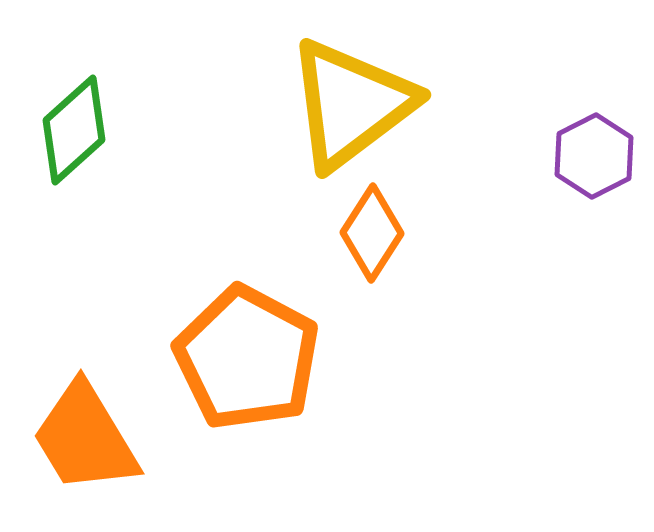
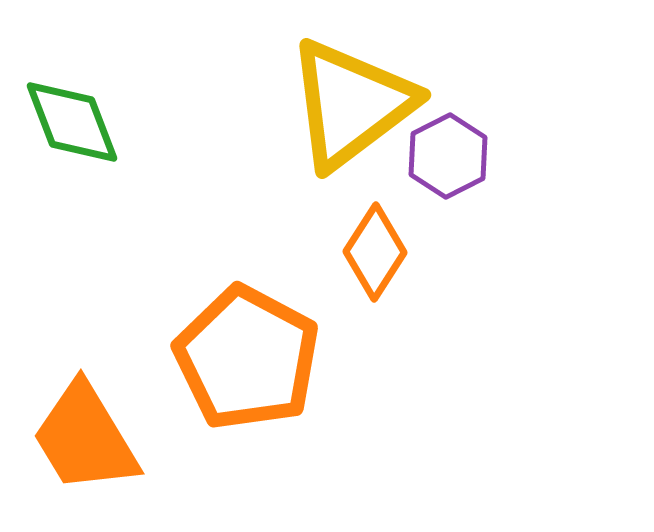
green diamond: moved 2 px left, 8 px up; rotated 69 degrees counterclockwise
purple hexagon: moved 146 px left
orange diamond: moved 3 px right, 19 px down
